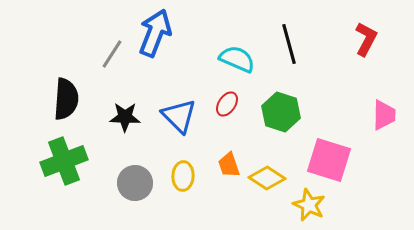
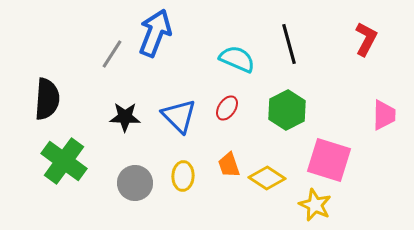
black semicircle: moved 19 px left
red ellipse: moved 4 px down
green hexagon: moved 6 px right, 2 px up; rotated 15 degrees clockwise
green cross: rotated 33 degrees counterclockwise
yellow star: moved 6 px right
